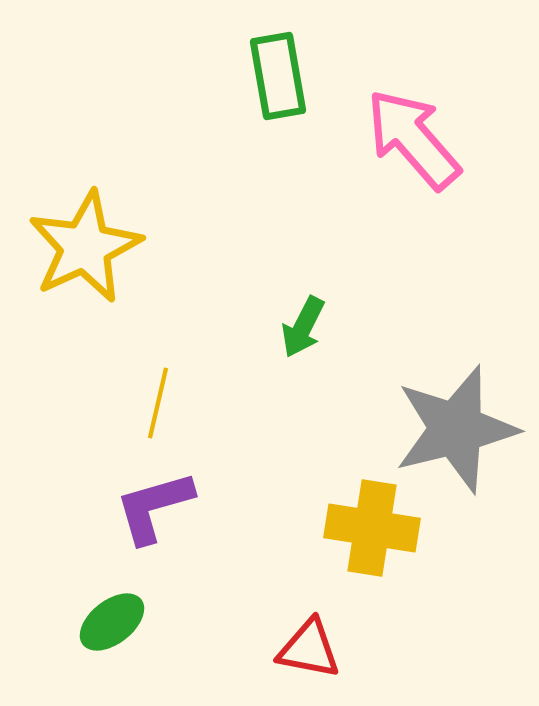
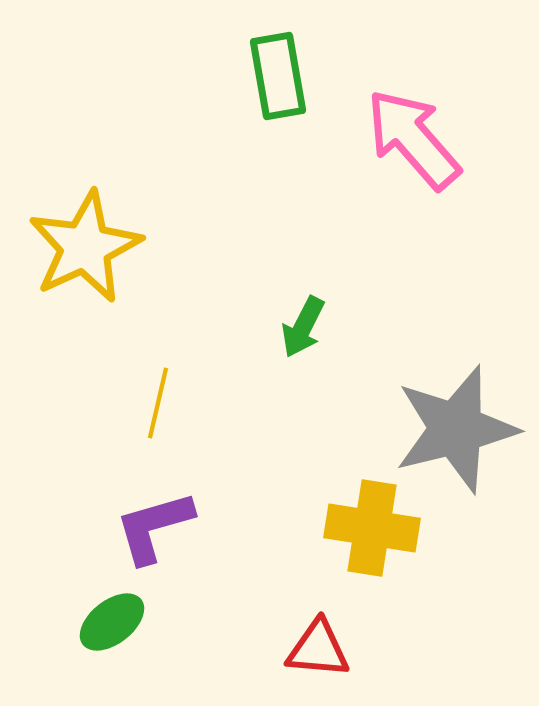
purple L-shape: moved 20 px down
red triangle: moved 9 px right; rotated 6 degrees counterclockwise
